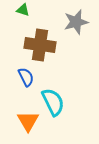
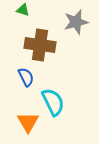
orange triangle: moved 1 px down
